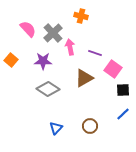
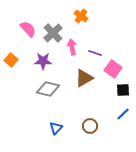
orange cross: rotated 24 degrees clockwise
pink arrow: moved 2 px right
gray diamond: rotated 20 degrees counterclockwise
